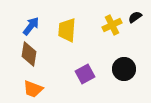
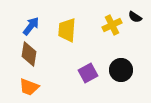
black semicircle: rotated 112 degrees counterclockwise
black circle: moved 3 px left, 1 px down
purple square: moved 3 px right, 1 px up
orange trapezoid: moved 4 px left, 2 px up
